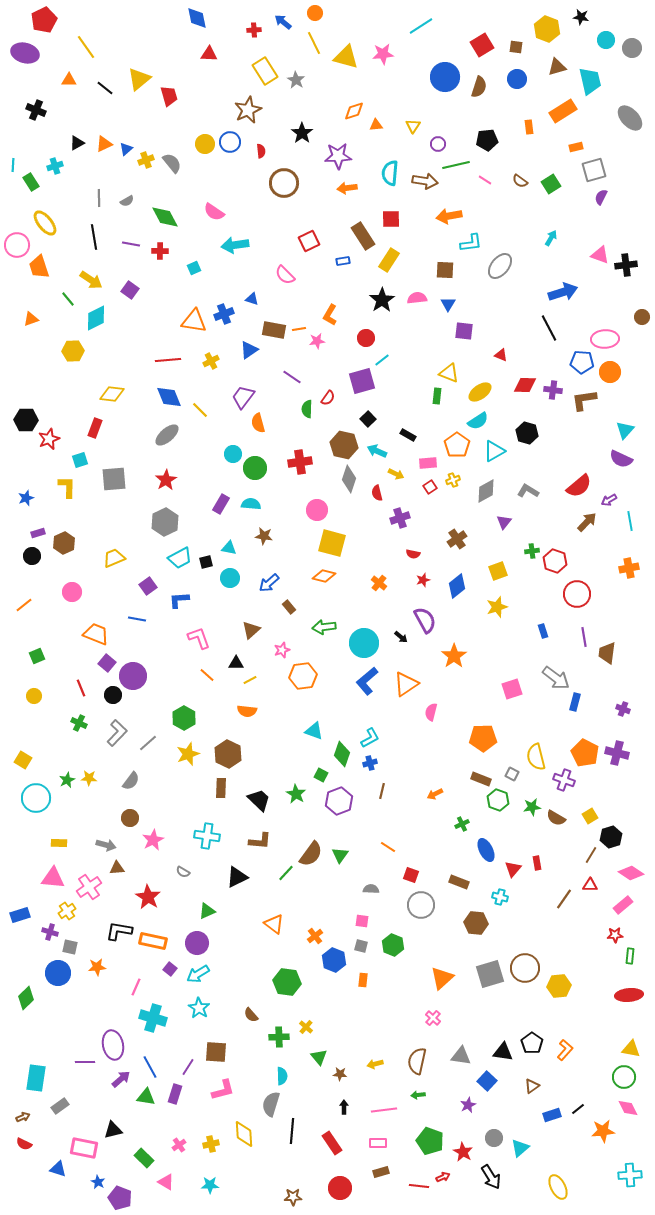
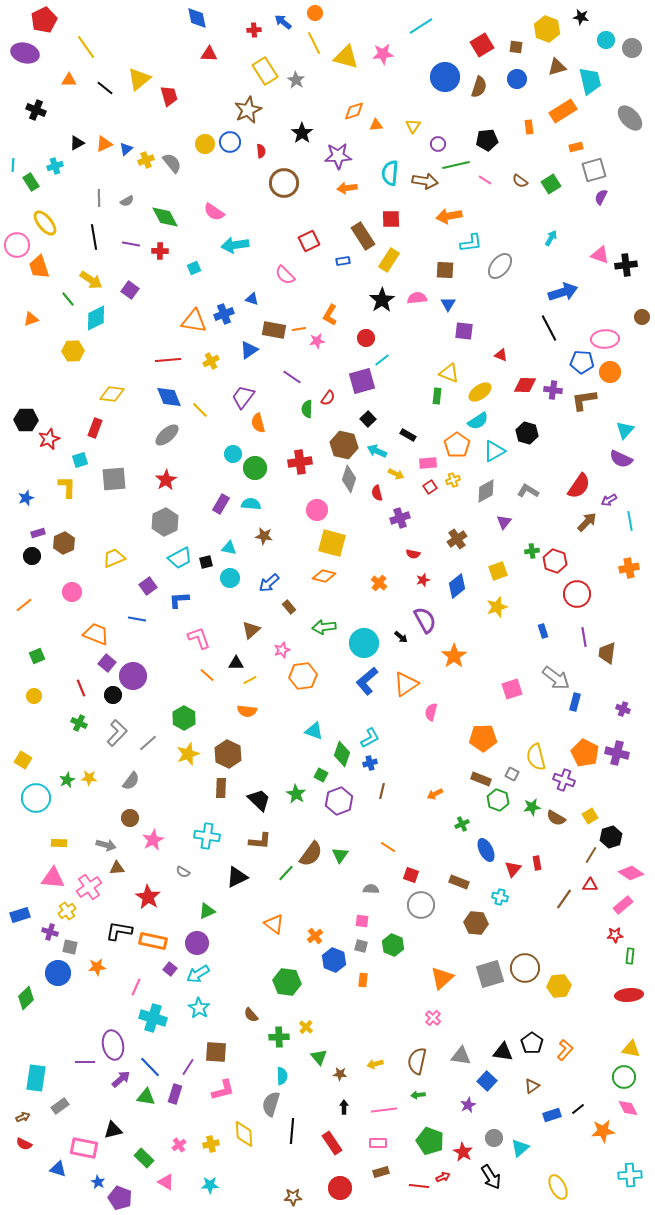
red semicircle at (579, 486): rotated 16 degrees counterclockwise
blue line at (150, 1067): rotated 15 degrees counterclockwise
